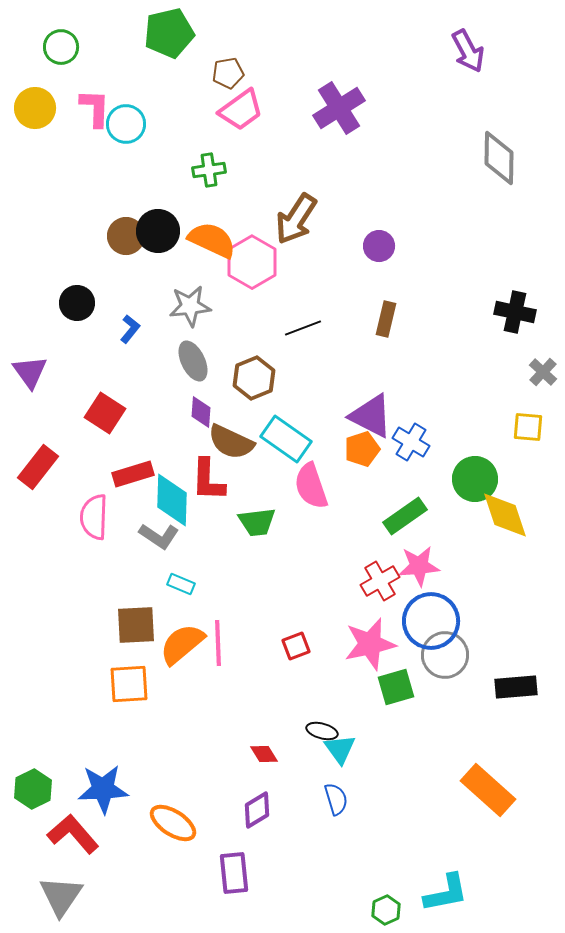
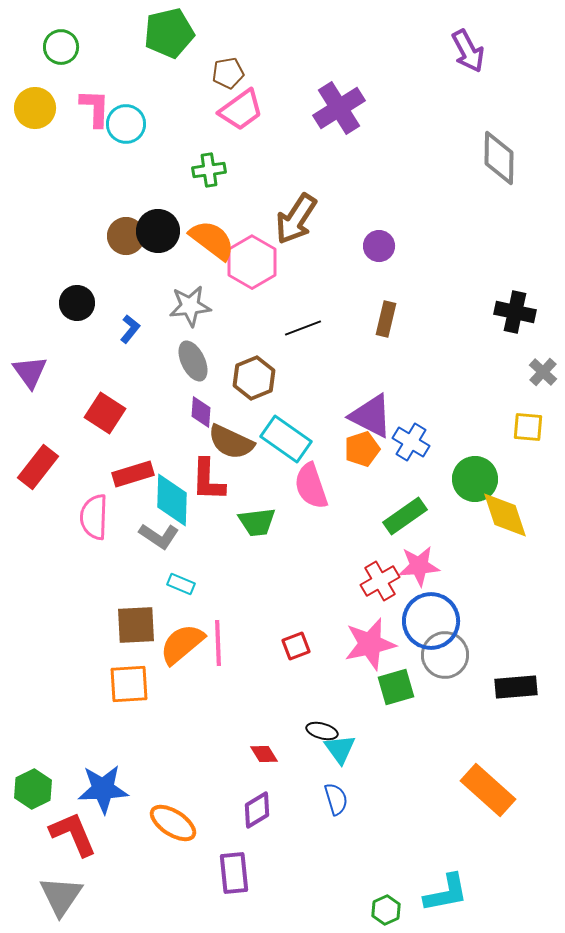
orange semicircle at (212, 240): rotated 12 degrees clockwise
red L-shape at (73, 834): rotated 18 degrees clockwise
